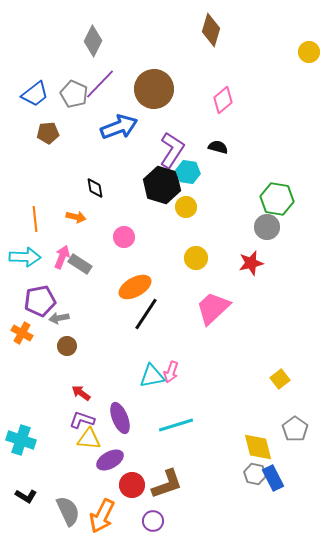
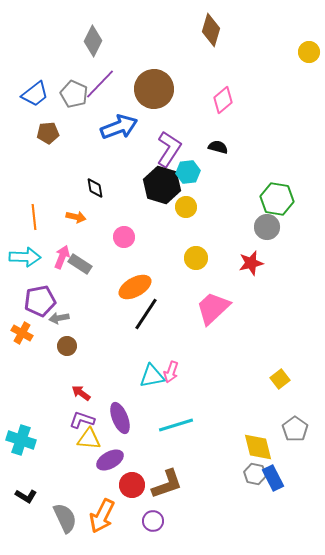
purple L-shape at (172, 150): moved 3 px left, 1 px up
cyan hexagon at (188, 172): rotated 15 degrees counterclockwise
orange line at (35, 219): moved 1 px left, 2 px up
gray semicircle at (68, 511): moved 3 px left, 7 px down
